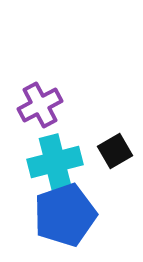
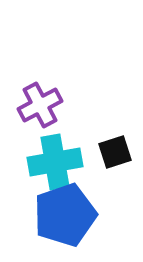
black square: moved 1 px down; rotated 12 degrees clockwise
cyan cross: rotated 4 degrees clockwise
